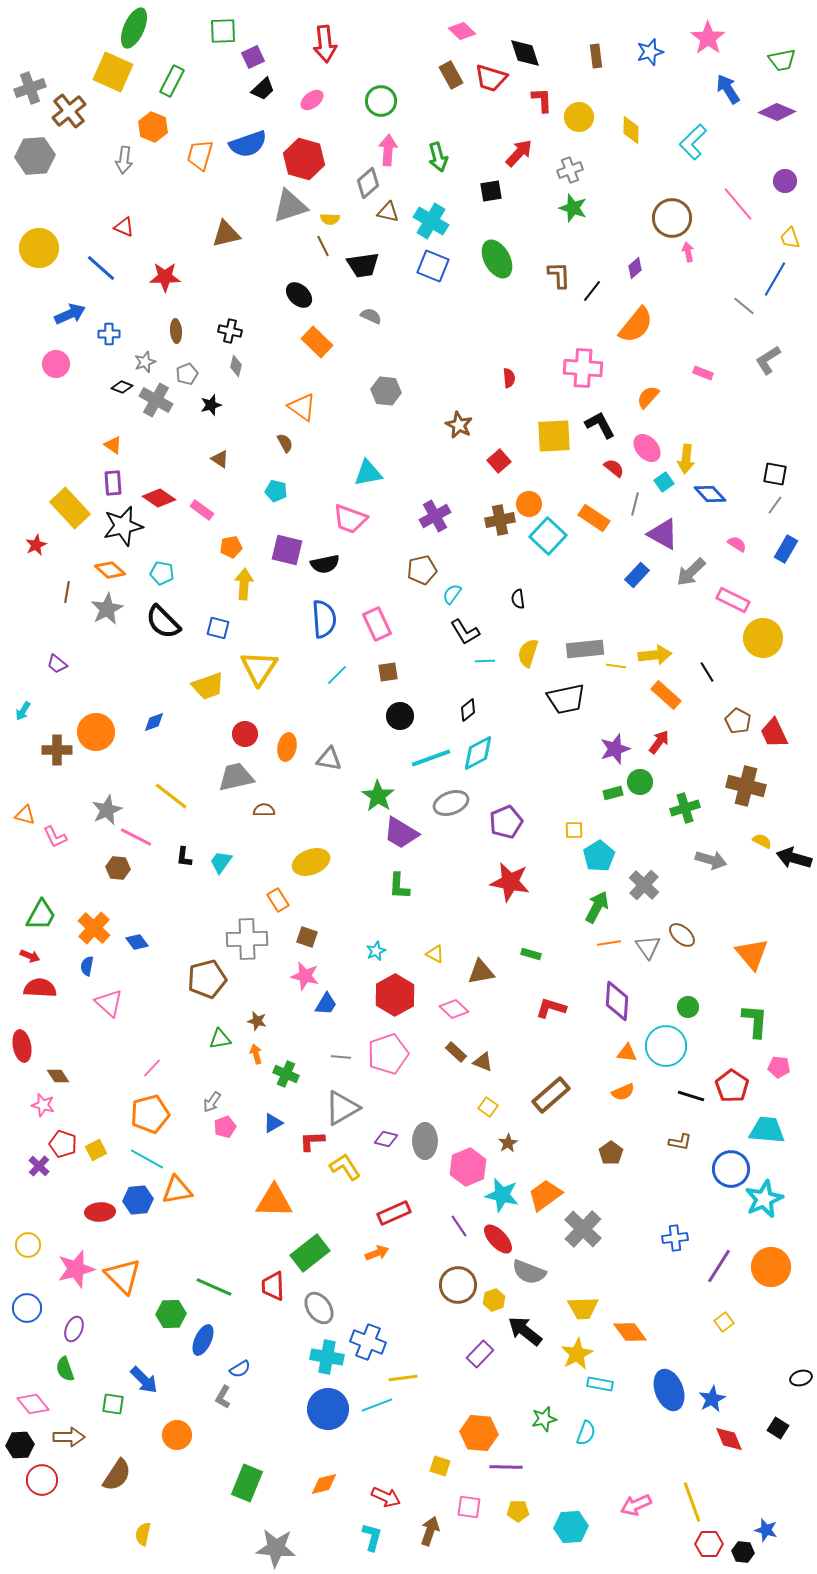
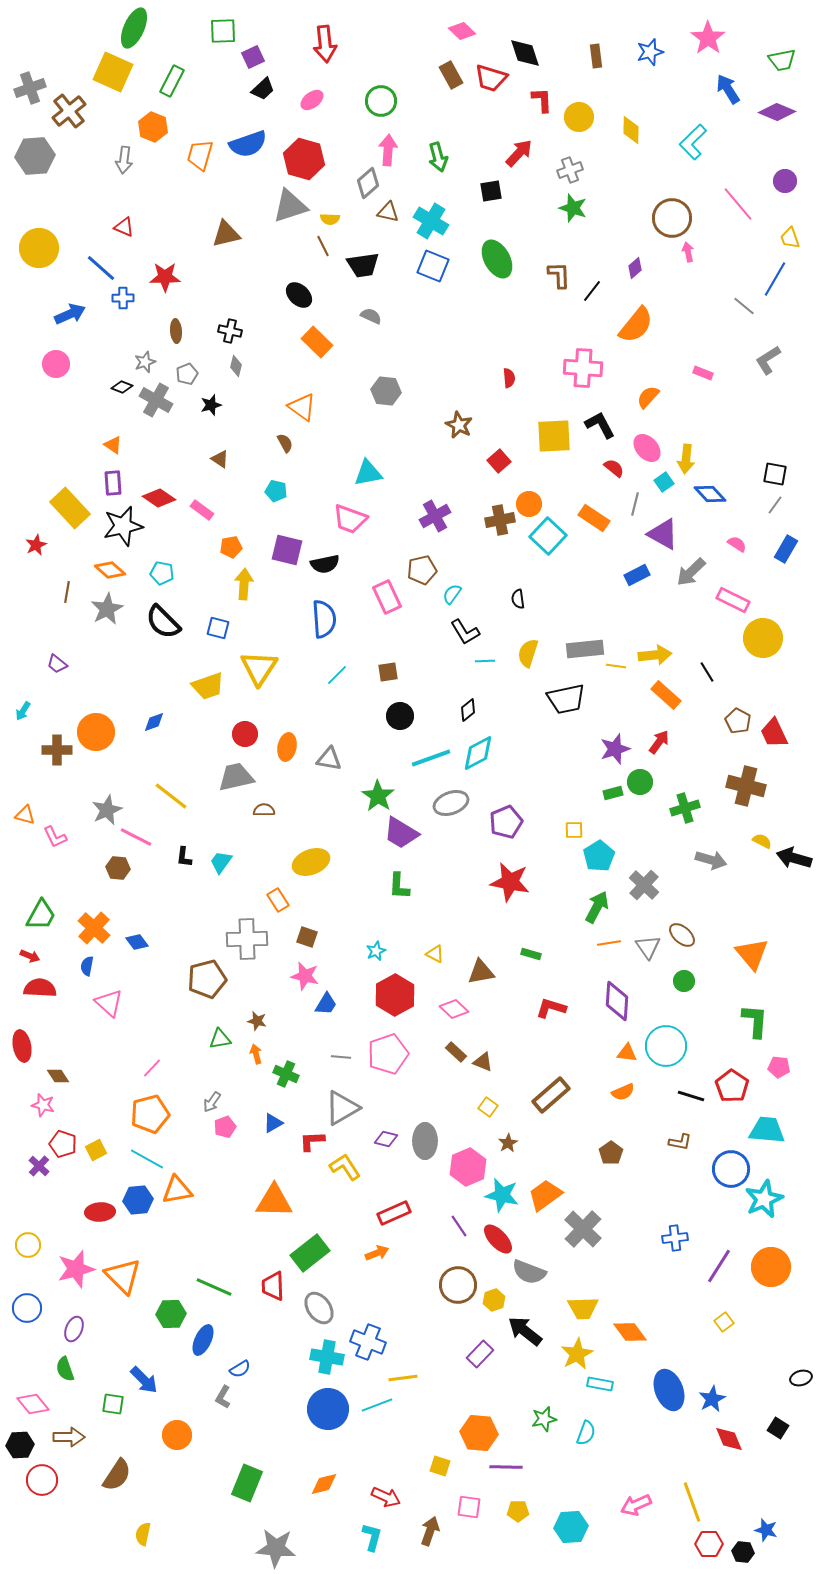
blue cross at (109, 334): moved 14 px right, 36 px up
blue rectangle at (637, 575): rotated 20 degrees clockwise
pink rectangle at (377, 624): moved 10 px right, 27 px up
green circle at (688, 1007): moved 4 px left, 26 px up
